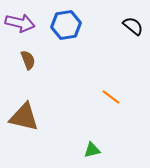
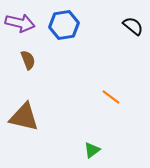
blue hexagon: moved 2 px left
green triangle: rotated 24 degrees counterclockwise
